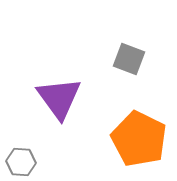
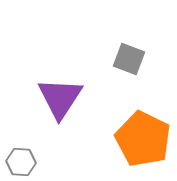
purple triangle: moved 1 px right; rotated 9 degrees clockwise
orange pentagon: moved 4 px right
